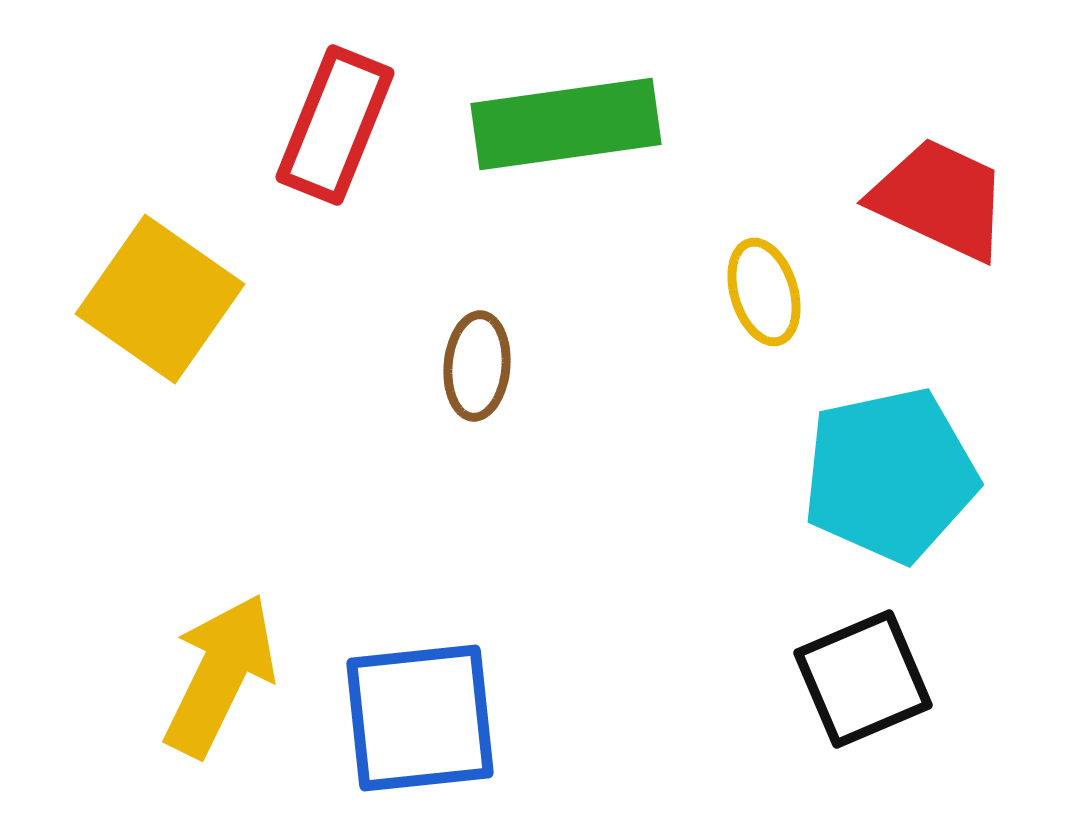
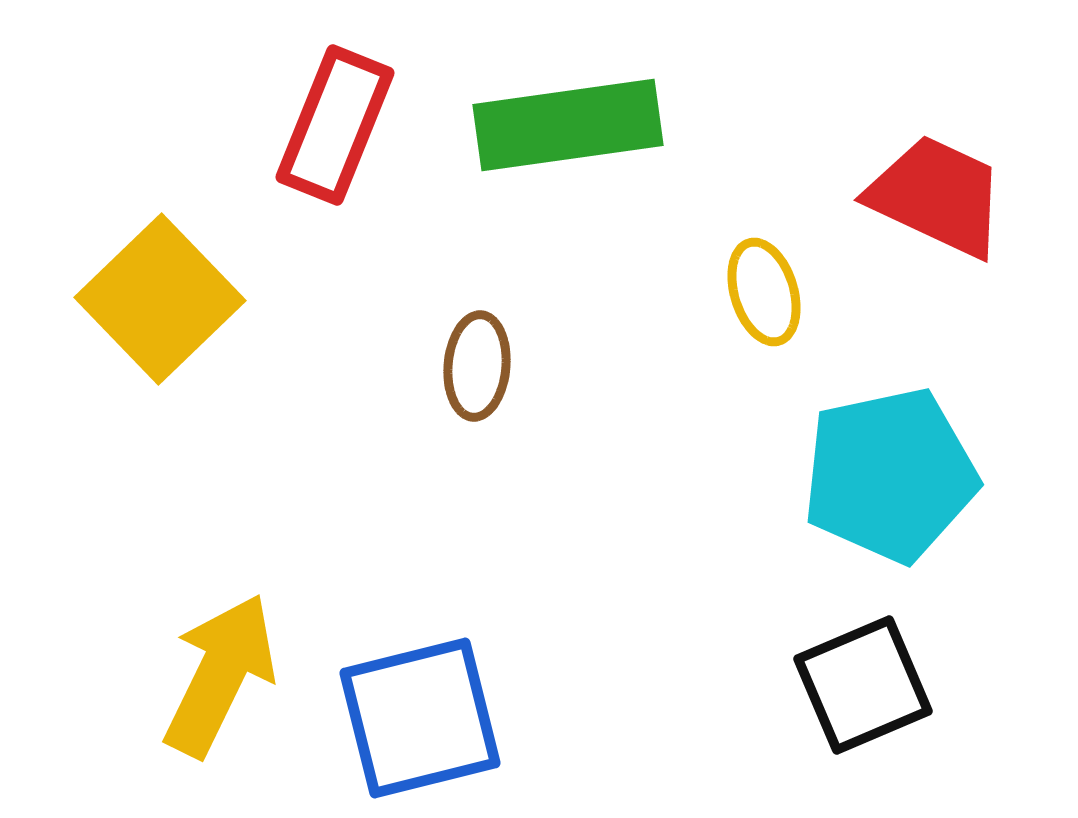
green rectangle: moved 2 px right, 1 px down
red trapezoid: moved 3 px left, 3 px up
yellow square: rotated 11 degrees clockwise
black square: moved 6 px down
blue square: rotated 8 degrees counterclockwise
